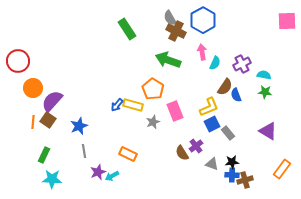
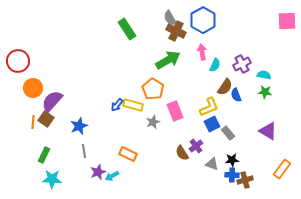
green arrow at (168, 60): rotated 130 degrees clockwise
cyan semicircle at (215, 63): moved 2 px down
brown square at (48, 120): moved 2 px left, 1 px up
black star at (232, 162): moved 2 px up
